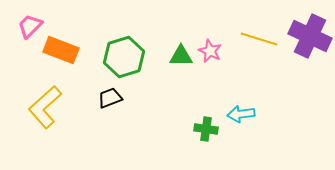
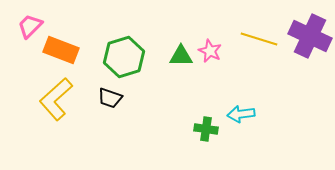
black trapezoid: rotated 140 degrees counterclockwise
yellow L-shape: moved 11 px right, 8 px up
